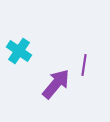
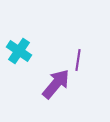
purple line: moved 6 px left, 5 px up
